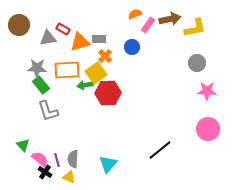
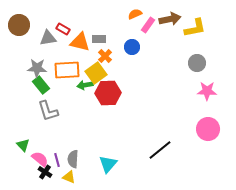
orange triangle: rotated 30 degrees clockwise
